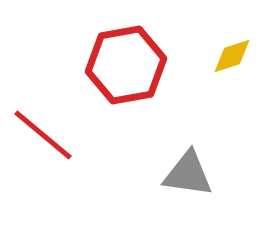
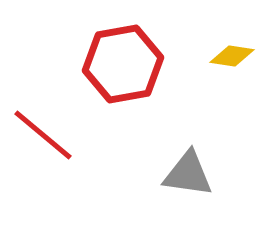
yellow diamond: rotated 27 degrees clockwise
red hexagon: moved 3 px left, 1 px up
